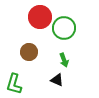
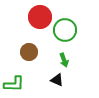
green circle: moved 1 px right, 2 px down
green L-shape: rotated 105 degrees counterclockwise
